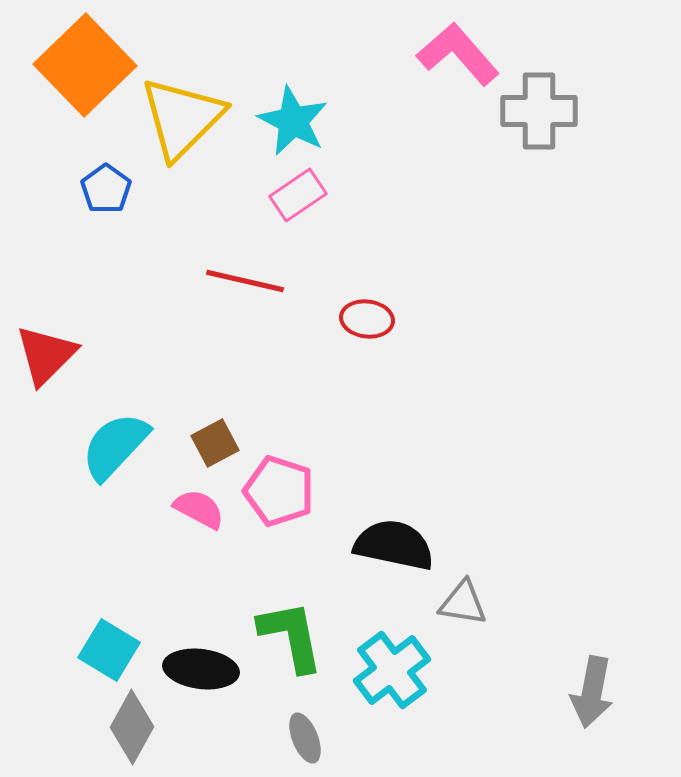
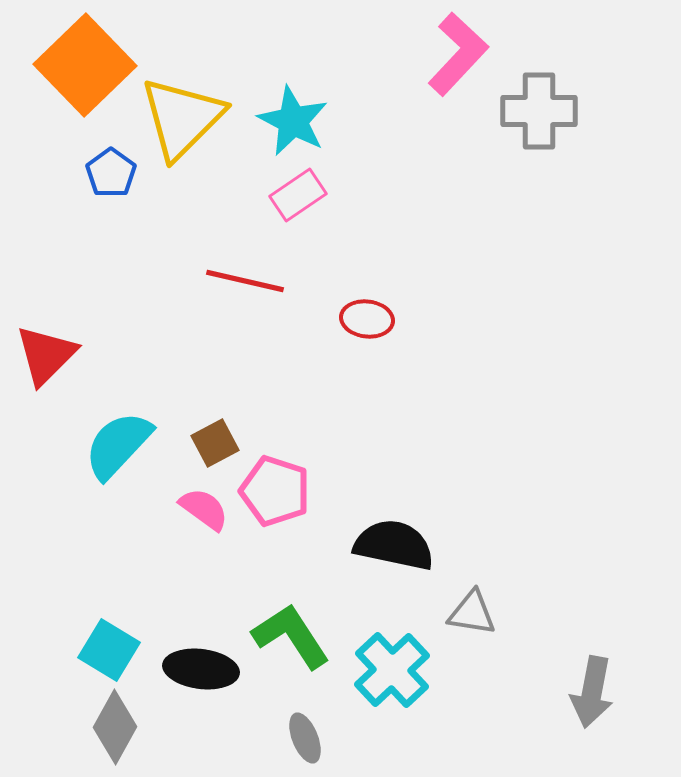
pink L-shape: rotated 84 degrees clockwise
blue pentagon: moved 5 px right, 16 px up
cyan semicircle: moved 3 px right, 1 px up
pink pentagon: moved 4 px left
pink semicircle: moved 5 px right; rotated 8 degrees clockwise
gray triangle: moved 9 px right, 10 px down
green L-shape: rotated 22 degrees counterclockwise
cyan cross: rotated 6 degrees counterclockwise
gray diamond: moved 17 px left
